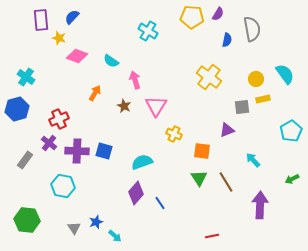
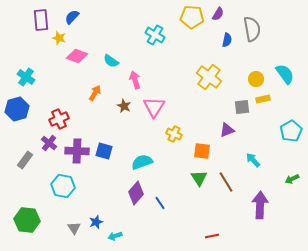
cyan cross at (148, 31): moved 7 px right, 4 px down
pink triangle at (156, 106): moved 2 px left, 1 px down
cyan arrow at (115, 236): rotated 120 degrees clockwise
